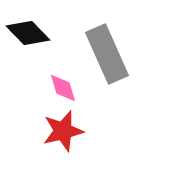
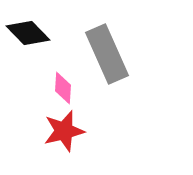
pink diamond: rotated 20 degrees clockwise
red star: moved 1 px right
